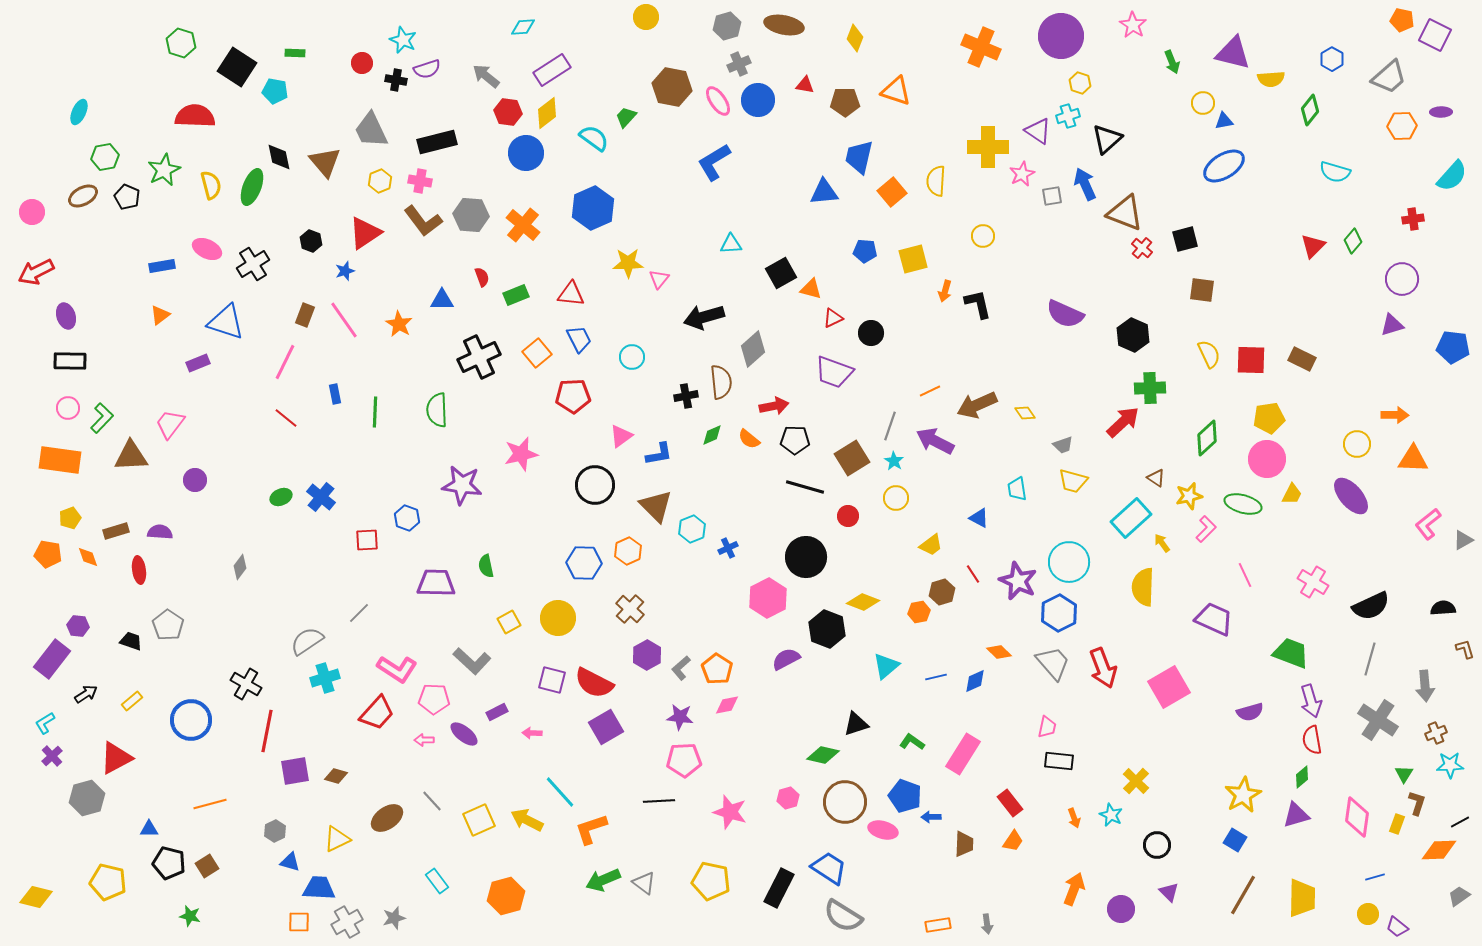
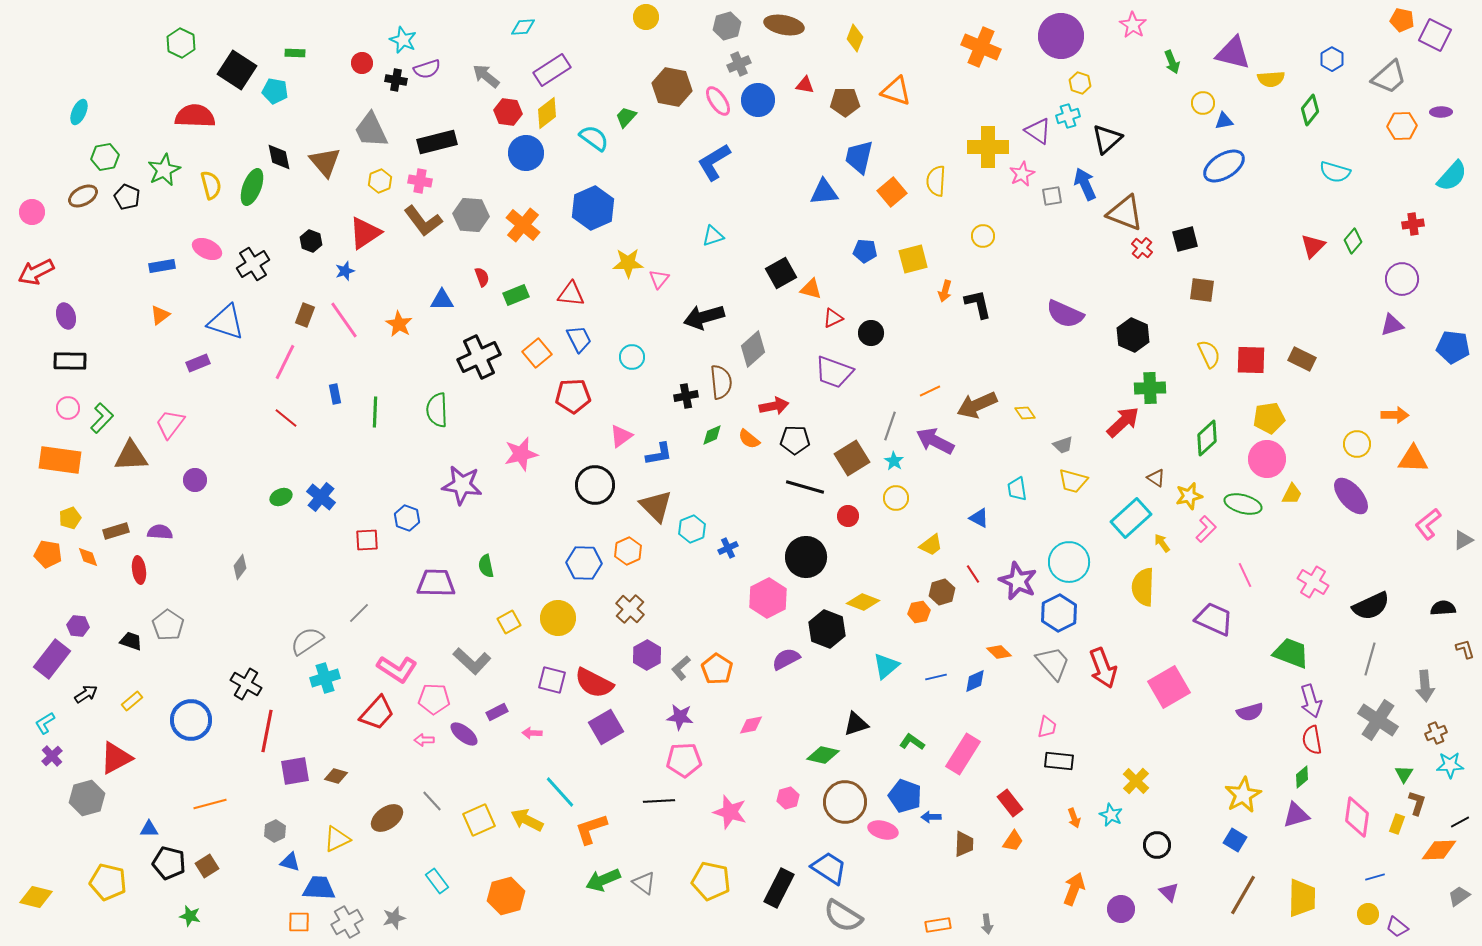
green hexagon at (181, 43): rotated 8 degrees clockwise
black square at (237, 67): moved 3 px down
red cross at (1413, 219): moved 5 px down
cyan triangle at (731, 244): moved 18 px left, 8 px up; rotated 15 degrees counterclockwise
pink diamond at (727, 705): moved 24 px right, 20 px down
